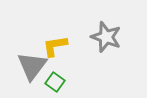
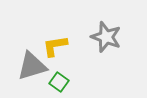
gray triangle: rotated 36 degrees clockwise
green square: moved 4 px right
